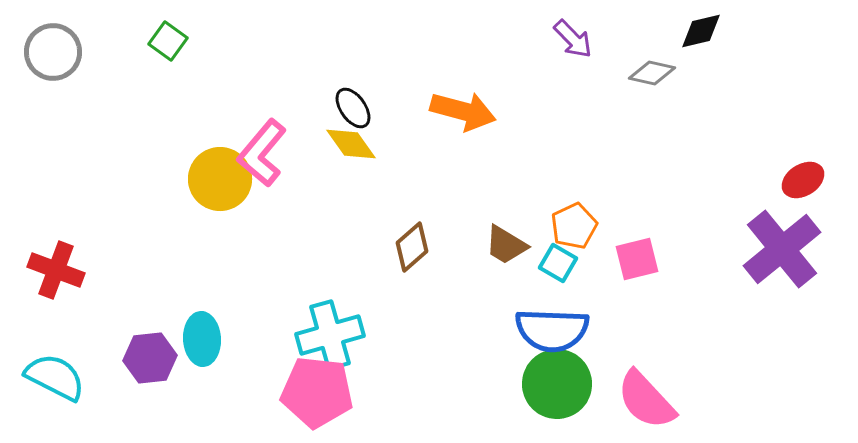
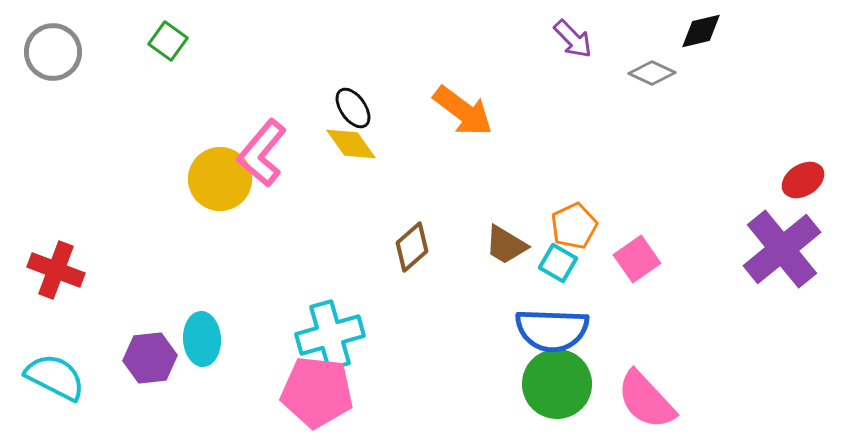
gray diamond: rotated 12 degrees clockwise
orange arrow: rotated 22 degrees clockwise
pink square: rotated 21 degrees counterclockwise
